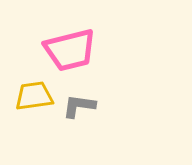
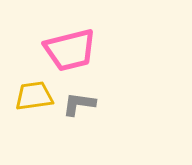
gray L-shape: moved 2 px up
